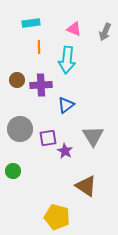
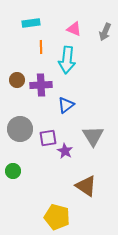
orange line: moved 2 px right
